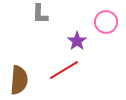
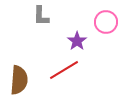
gray L-shape: moved 1 px right, 2 px down
